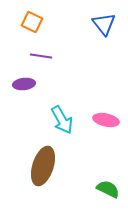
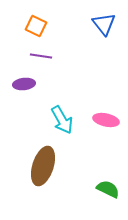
orange square: moved 4 px right, 4 px down
